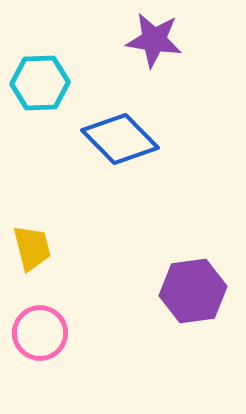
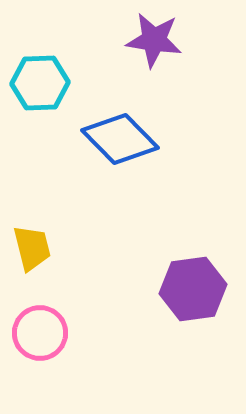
purple hexagon: moved 2 px up
